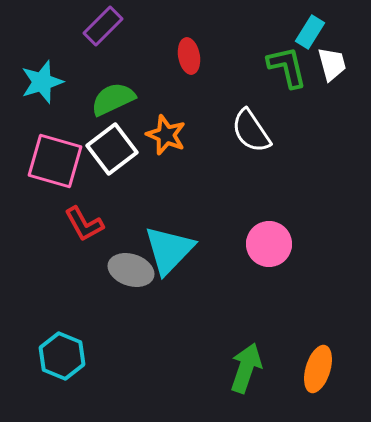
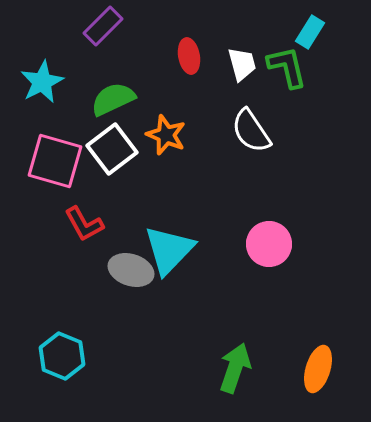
white trapezoid: moved 90 px left
cyan star: rotated 9 degrees counterclockwise
green arrow: moved 11 px left
